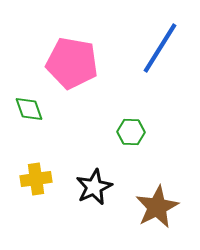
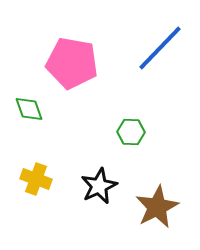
blue line: rotated 12 degrees clockwise
yellow cross: rotated 28 degrees clockwise
black star: moved 5 px right, 1 px up
